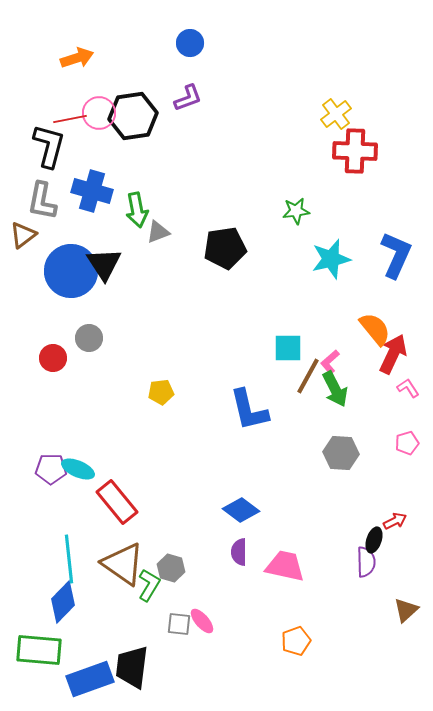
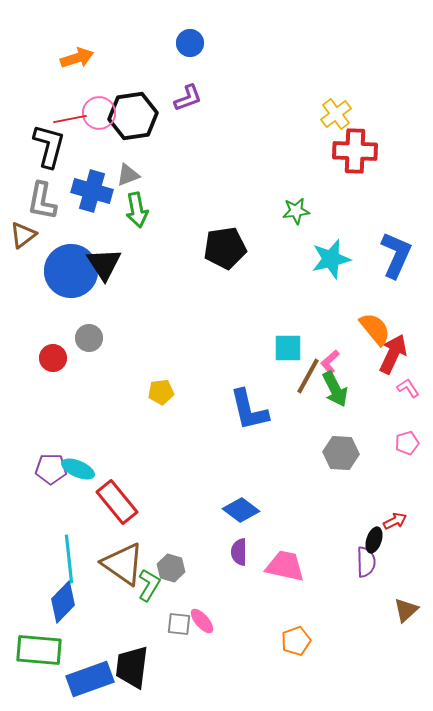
gray triangle at (158, 232): moved 30 px left, 57 px up
